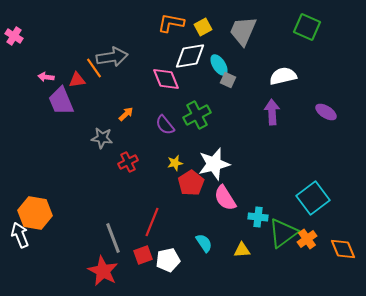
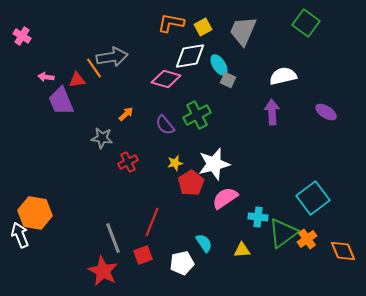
green square: moved 1 px left, 4 px up; rotated 12 degrees clockwise
pink cross: moved 8 px right
pink diamond: rotated 52 degrees counterclockwise
pink semicircle: rotated 88 degrees clockwise
orange diamond: moved 2 px down
white pentagon: moved 14 px right, 3 px down
